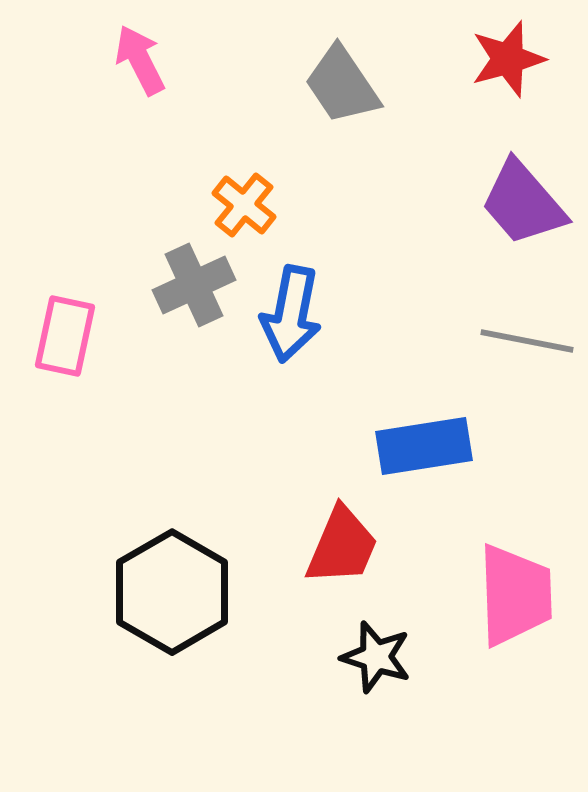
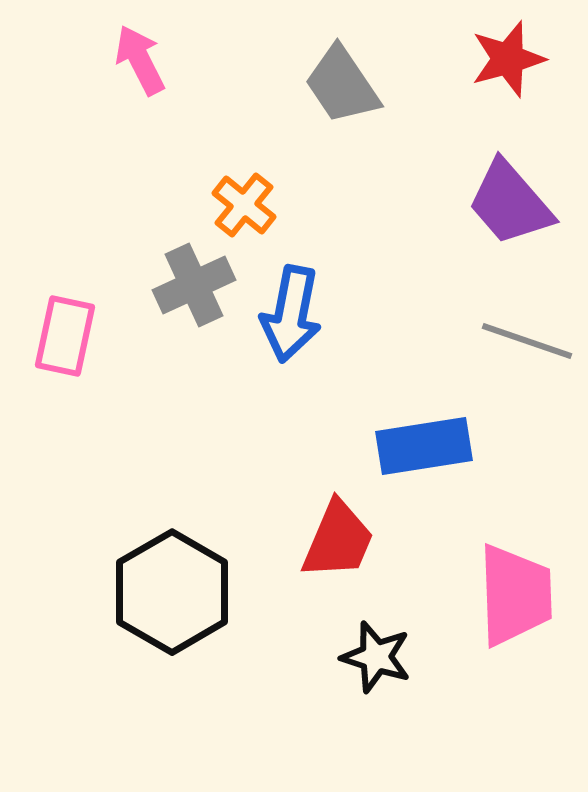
purple trapezoid: moved 13 px left
gray line: rotated 8 degrees clockwise
red trapezoid: moved 4 px left, 6 px up
